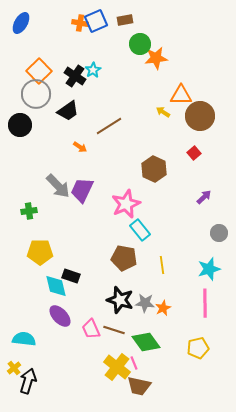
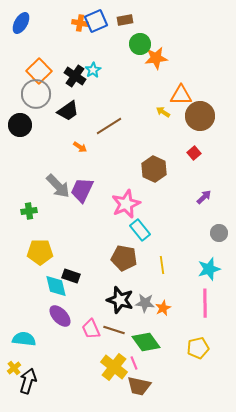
yellow cross at (117, 367): moved 3 px left
